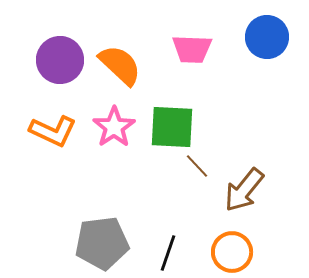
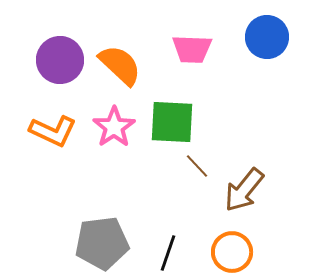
green square: moved 5 px up
